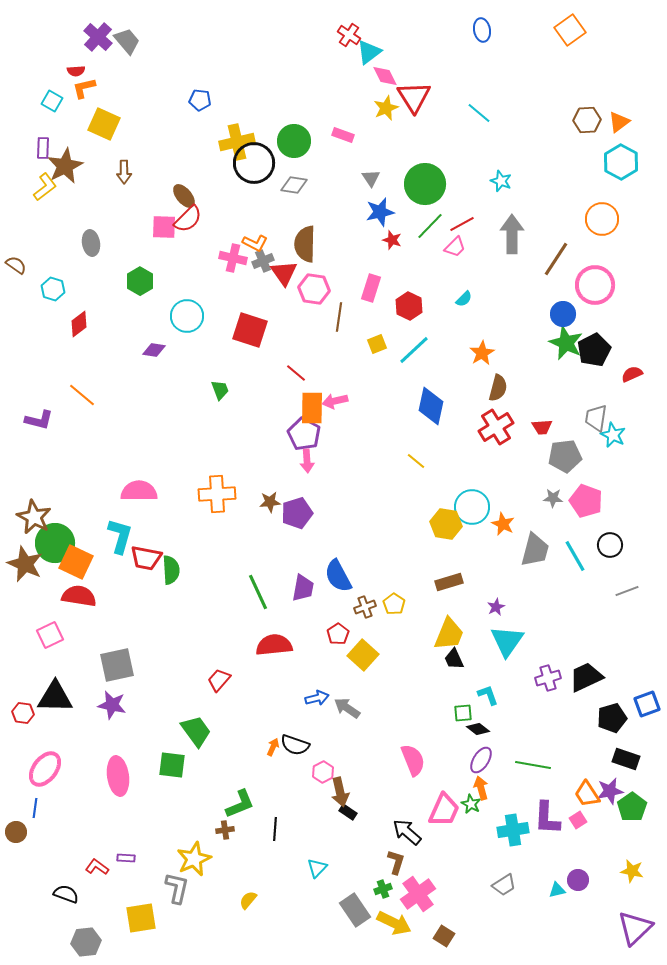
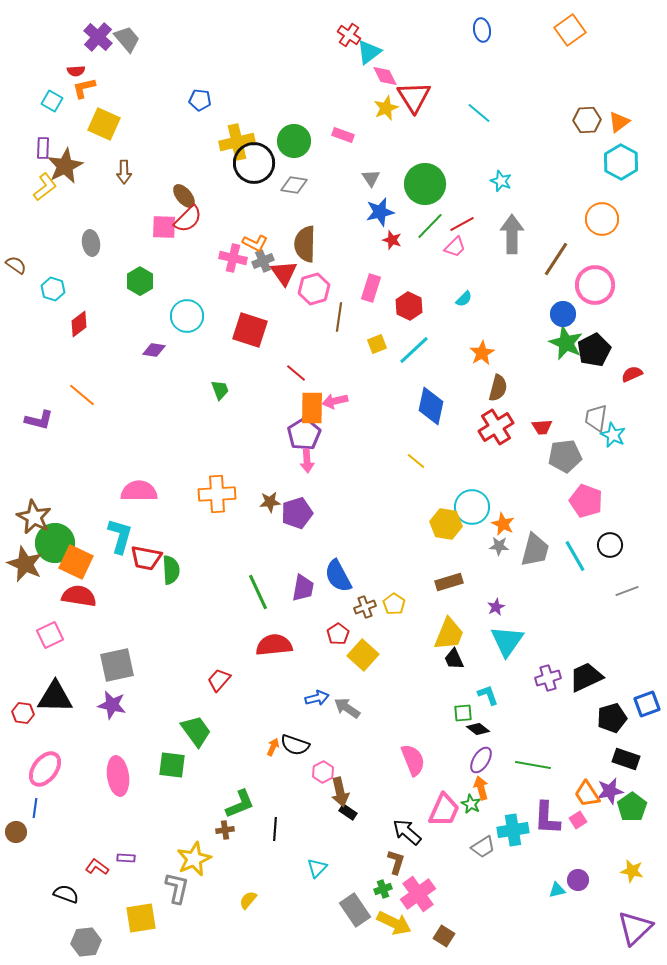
gray trapezoid at (127, 41): moved 2 px up
pink hexagon at (314, 289): rotated 24 degrees counterclockwise
purple pentagon at (304, 434): rotated 12 degrees clockwise
gray star at (553, 498): moved 54 px left, 48 px down
gray trapezoid at (504, 885): moved 21 px left, 38 px up
